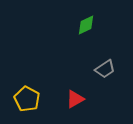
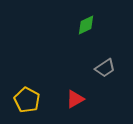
gray trapezoid: moved 1 px up
yellow pentagon: moved 1 px down
